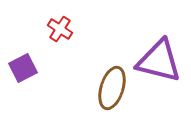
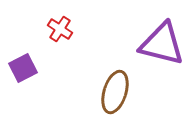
purple triangle: moved 3 px right, 17 px up
brown ellipse: moved 3 px right, 4 px down
